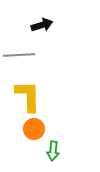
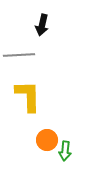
black arrow: rotated 120 degrees clockwise
orange circle: moved 13 px right, 11 px down
green arrow: moved 12 px right
